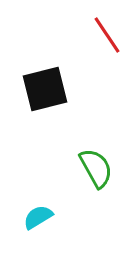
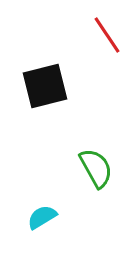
black square: moved 3 px up
cyan semicircle: moved 4 px right
